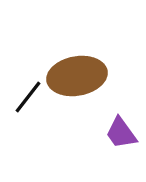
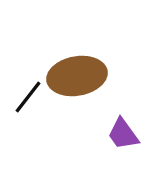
purple trapezoid: moved 2 px right, 1 px down
